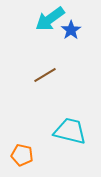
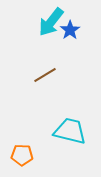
cyan arrow: moved 1 px right, 3 px down; rotated 16 degrees counterclockwise
blue star: moved 1 px left
orange pentagon: rotated 10 degrees counterclockwise
